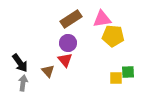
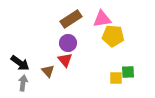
black arrow: rotated 18 degrees counterclockwise
